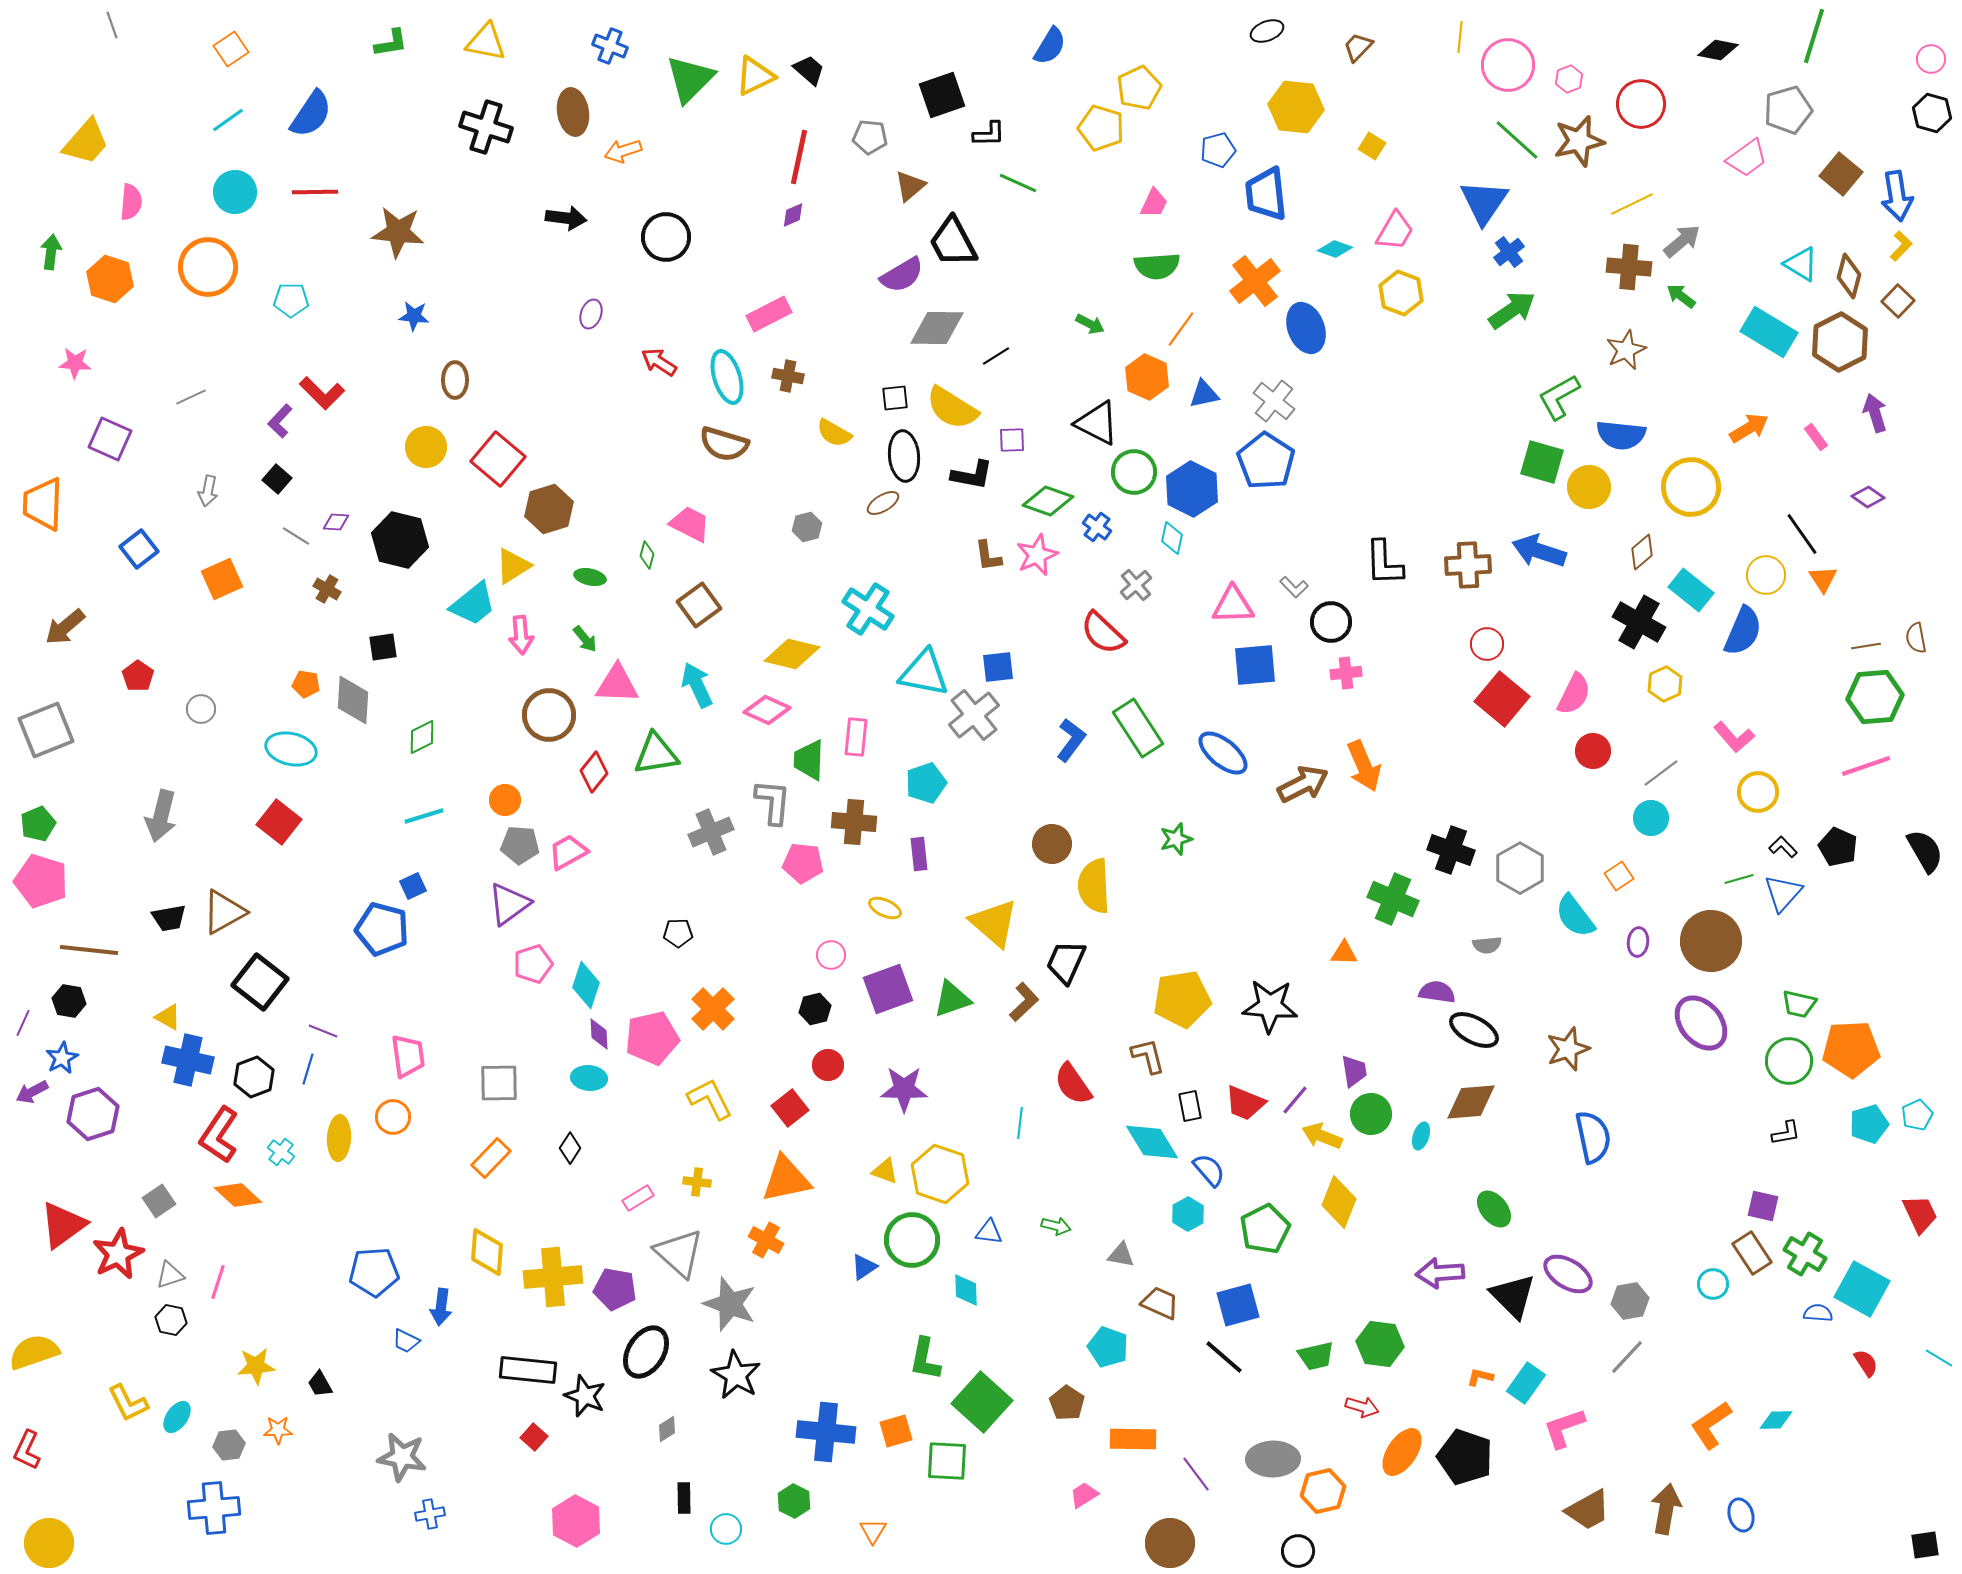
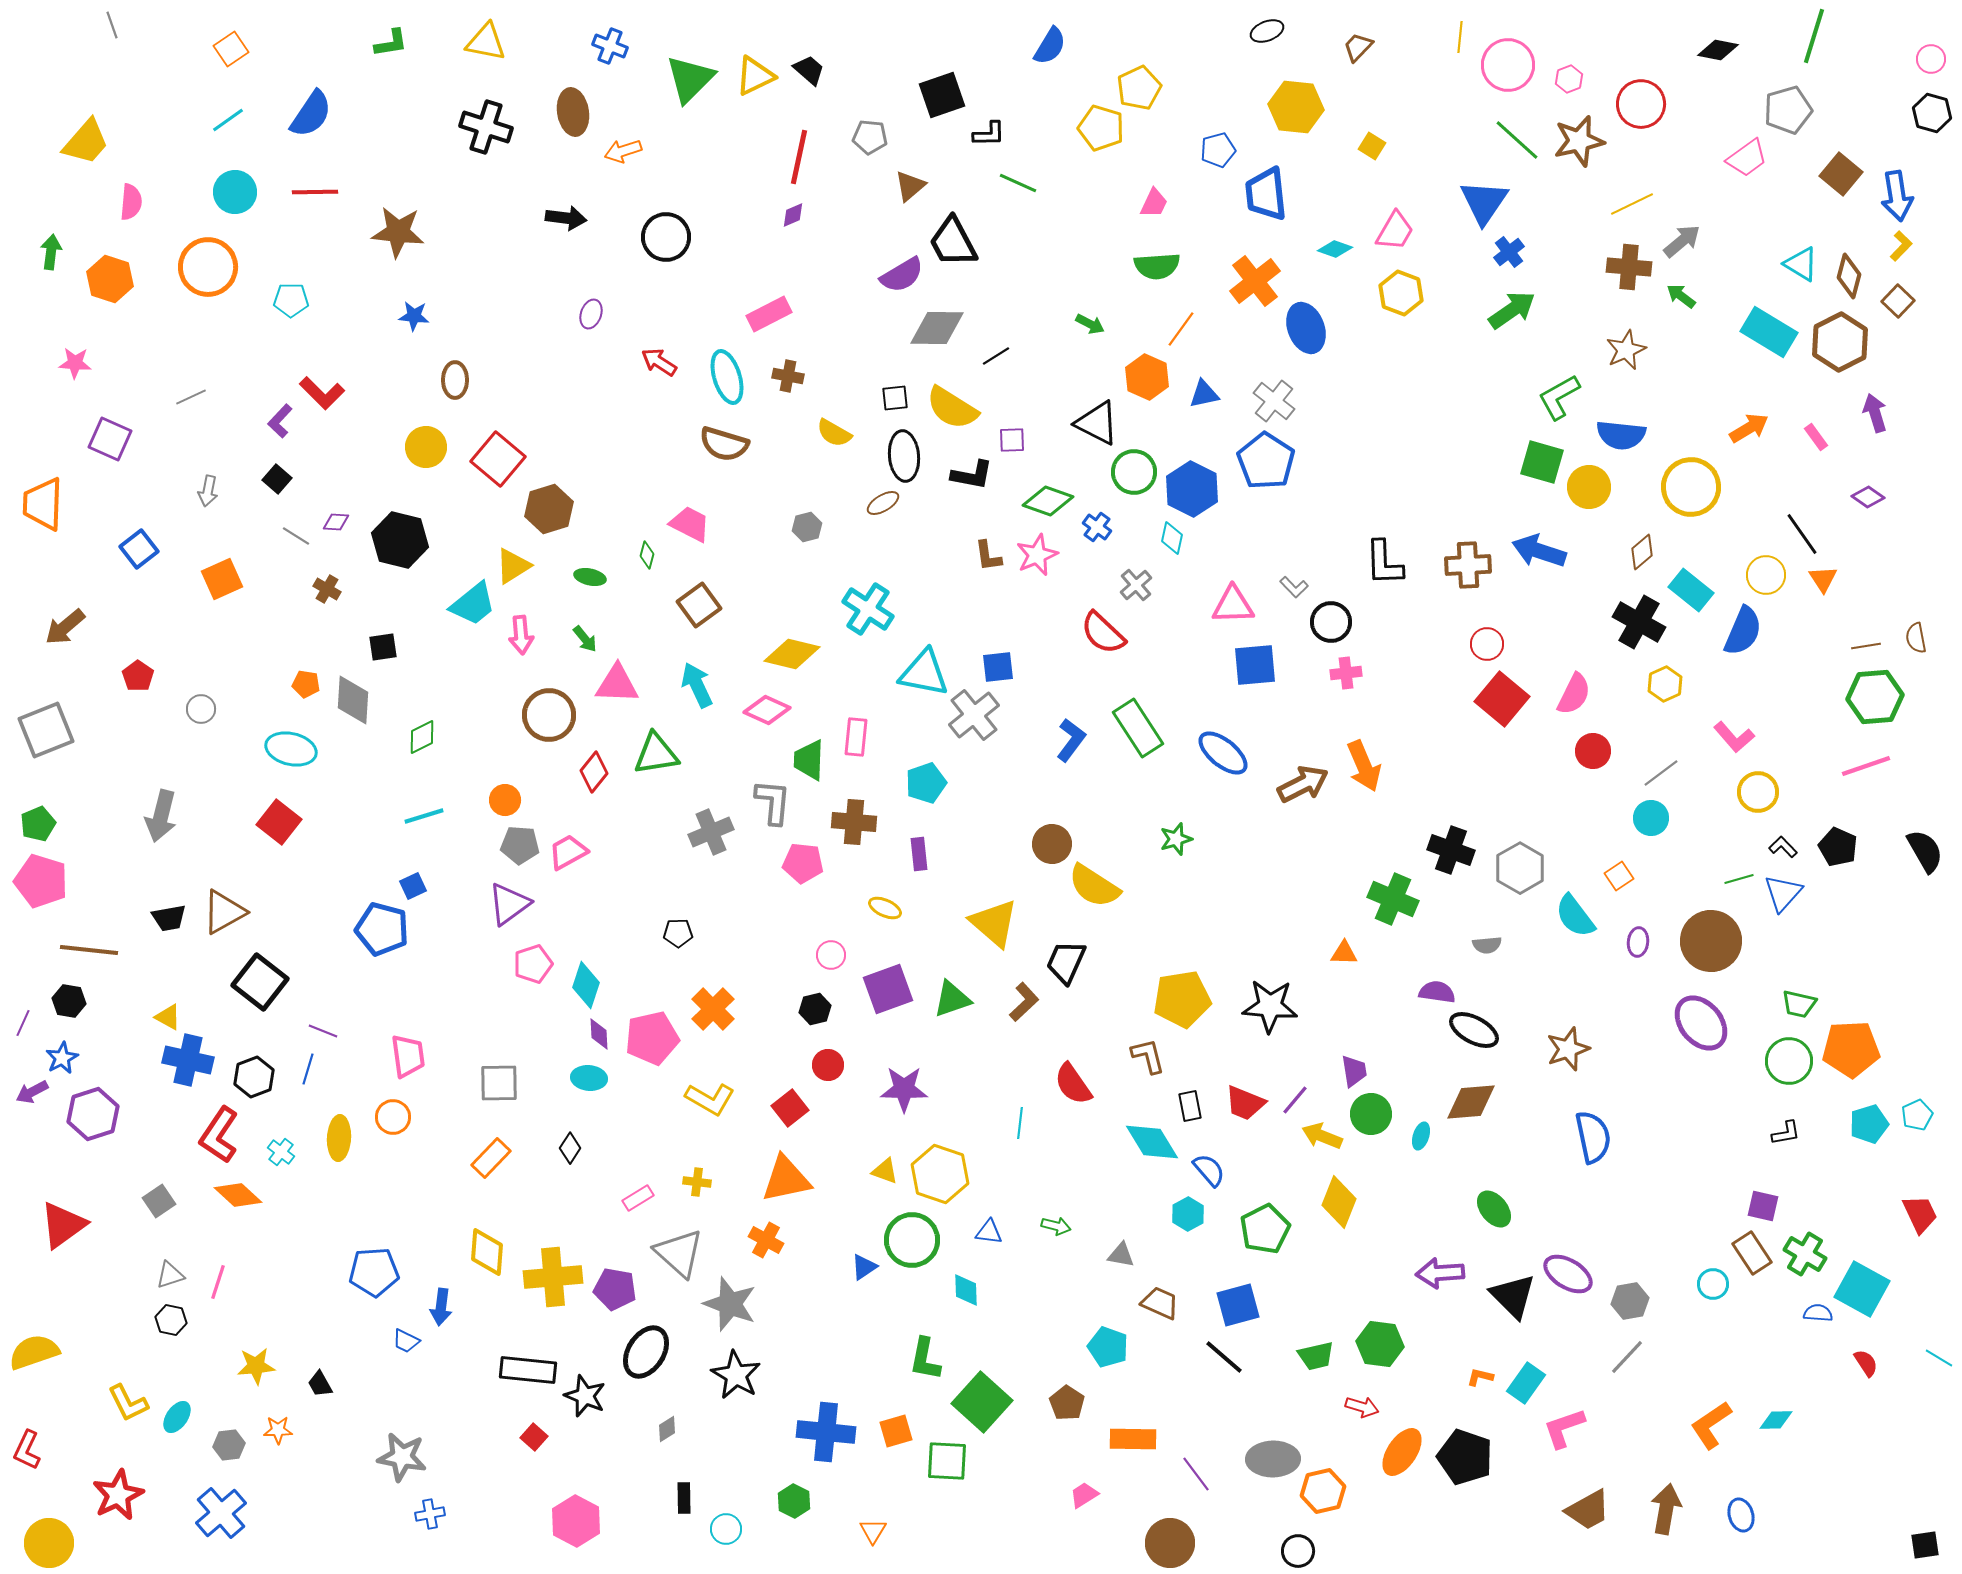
yellow semicircle at (1094, 886): rotated 54 degrees counterclockwise
yellow L-shape at (710, 1099): rotated 147 degrees clockwise
red star at (118, 1254): moved 241 px down
blue cross at (214, 1508): moved 7 px right, 5 px down; rotated 36 degrees counterclockwise
